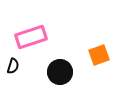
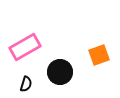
pink rectangle: moved 6 px left, 10 px down; rotated 12 degrees counterclockwise
black semicircle: moved 13 px right, 18 px down
